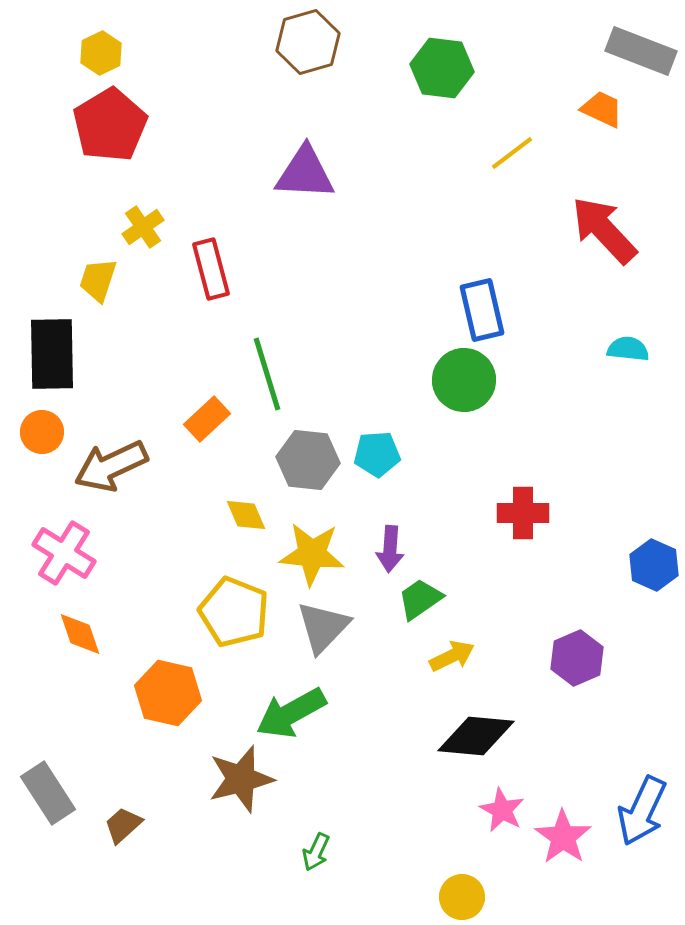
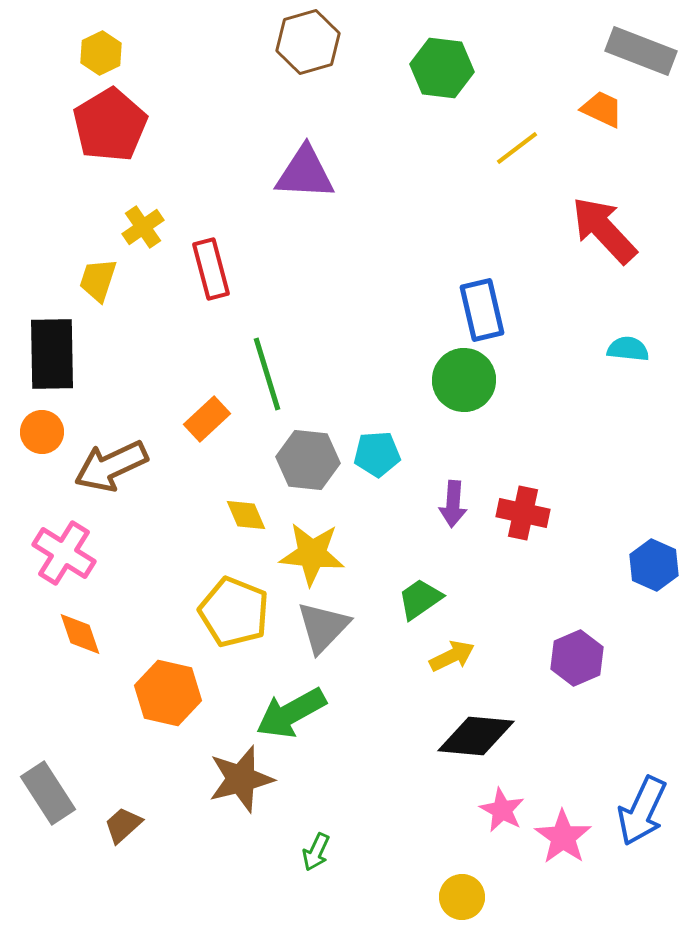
yellow line at (512, 153): moved 5 px right, 5 px up
red cross at (523, 513): rotated 12 degrees clockwise
purple arrow at (390, 549): moved 63 px right, 45 px up
